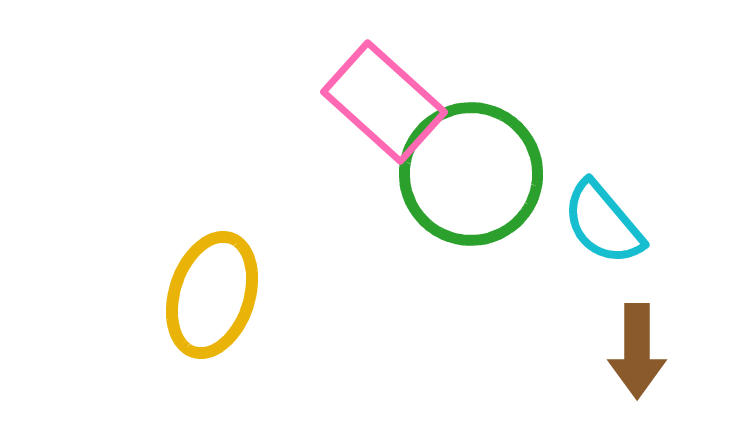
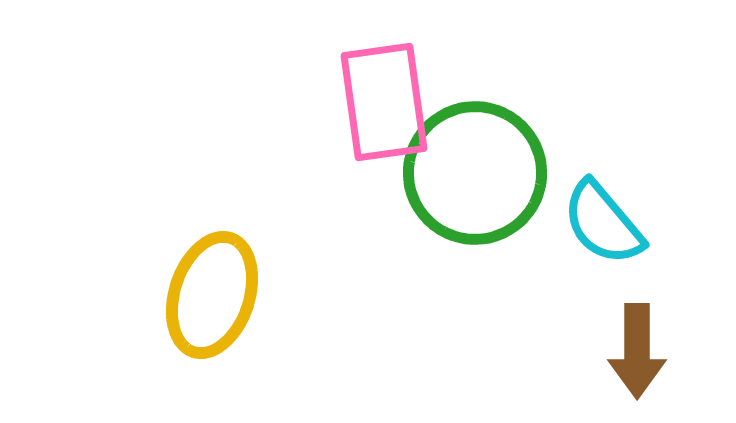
pink rectangle: rotated 40 degrees clockwise
green circle: moved 4 px right, 1 px up
